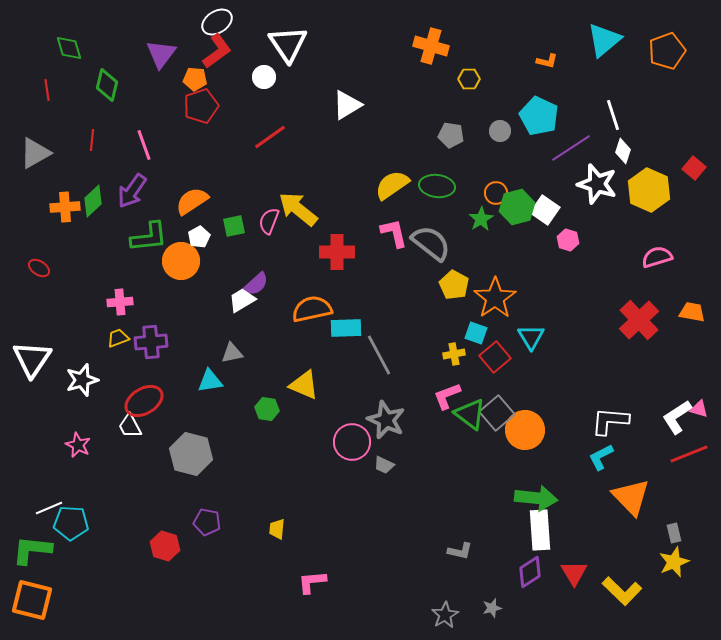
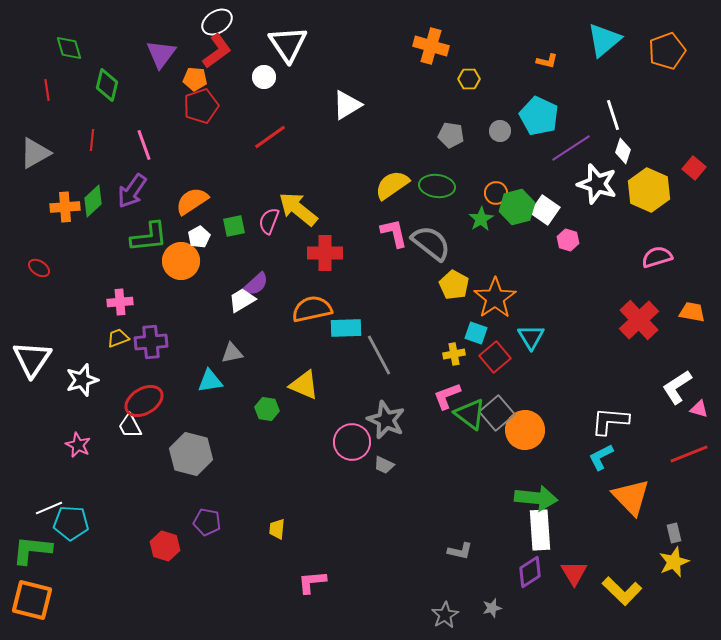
red cross at (337, 252): moved 12 px left, 1 px down
white L-shape at (677, 417): moved 30 px up
